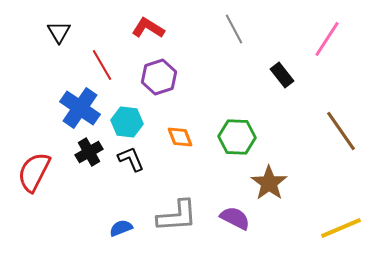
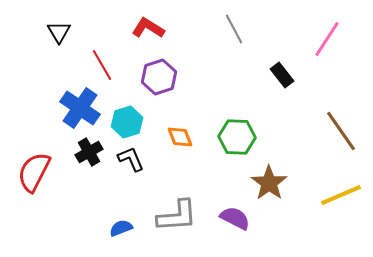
cyan hexagon: rotated 24 degrees counterclockwise
yellow line: moved 33 px up
